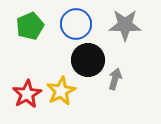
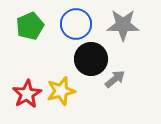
gray star: moved 2 px left
black circle: moved 3 px right, 1 px up
gray arrow: rotated 35 degrees clockwise
yellow star: rotated 12 degrees clockwise
